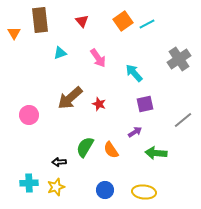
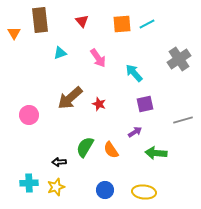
orange square: moved 1 px left, 3 px down; rotated 30 degrees clockwise
gray line: rotated 24 degrees clockwise
